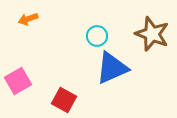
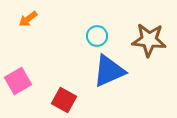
orange arrow: rotated 18 degrees counterclockwise
brown star: moved 3 px left, 6 px down; rotated 16 degrees counterclockwise
blue triangle: moved 3 px left, 3 px down
